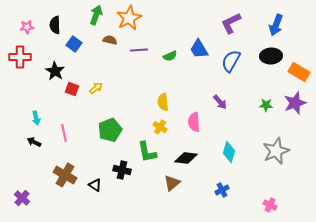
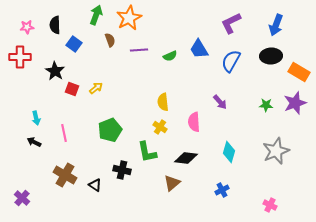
brown semicircle: rotated 56 degrees clockwise
